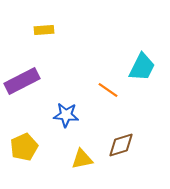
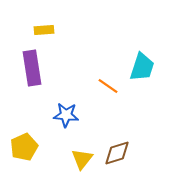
cyan trapezoid: rotated 8 degrees counterclockwise
purple rectangle: moved 10 px right, 13 px up; rotated 72 degrees counterclockwise
orange line: moved 4 px up
brown diamond: moved 4 px left, 8 px down
yellow triangle: rotated 40 degrees counterclockwise
